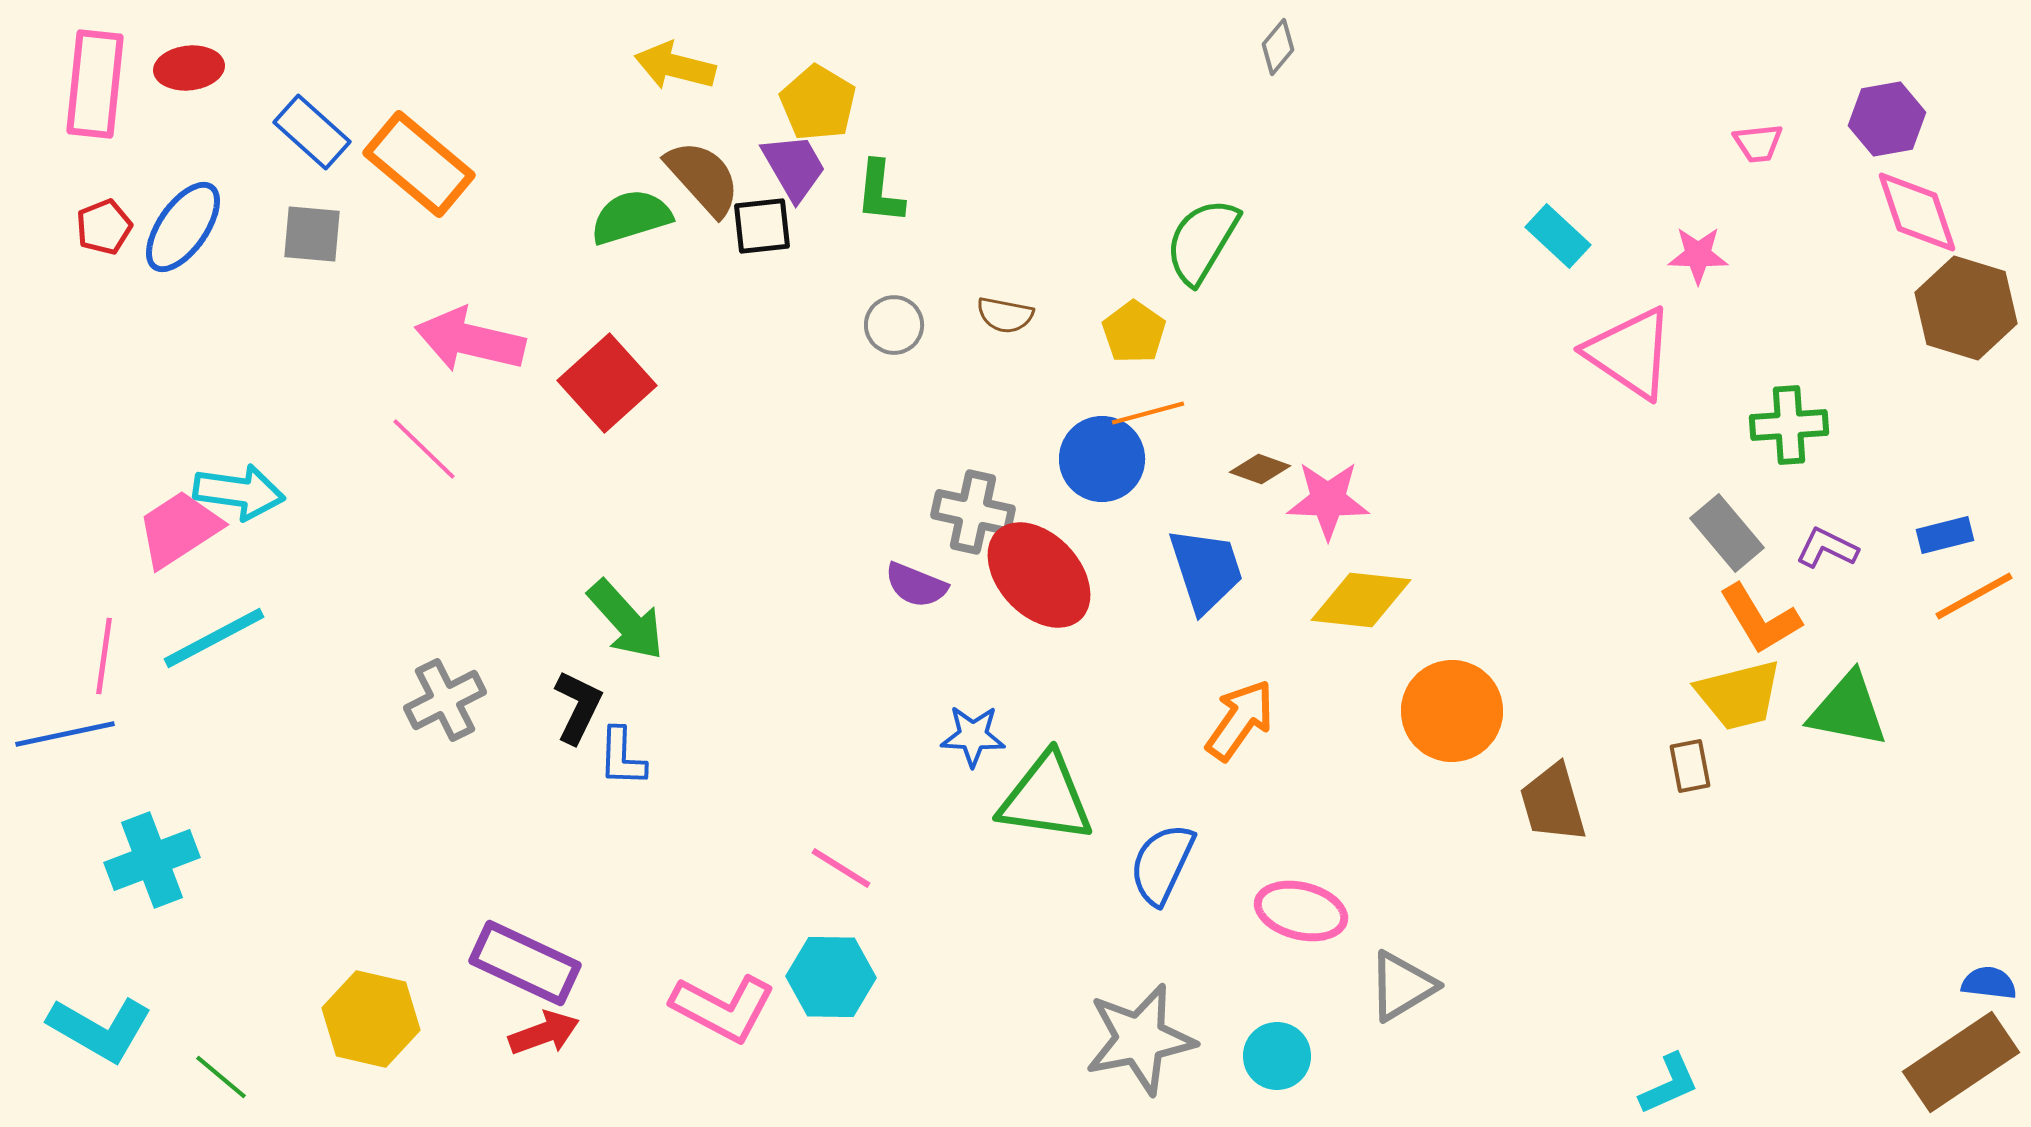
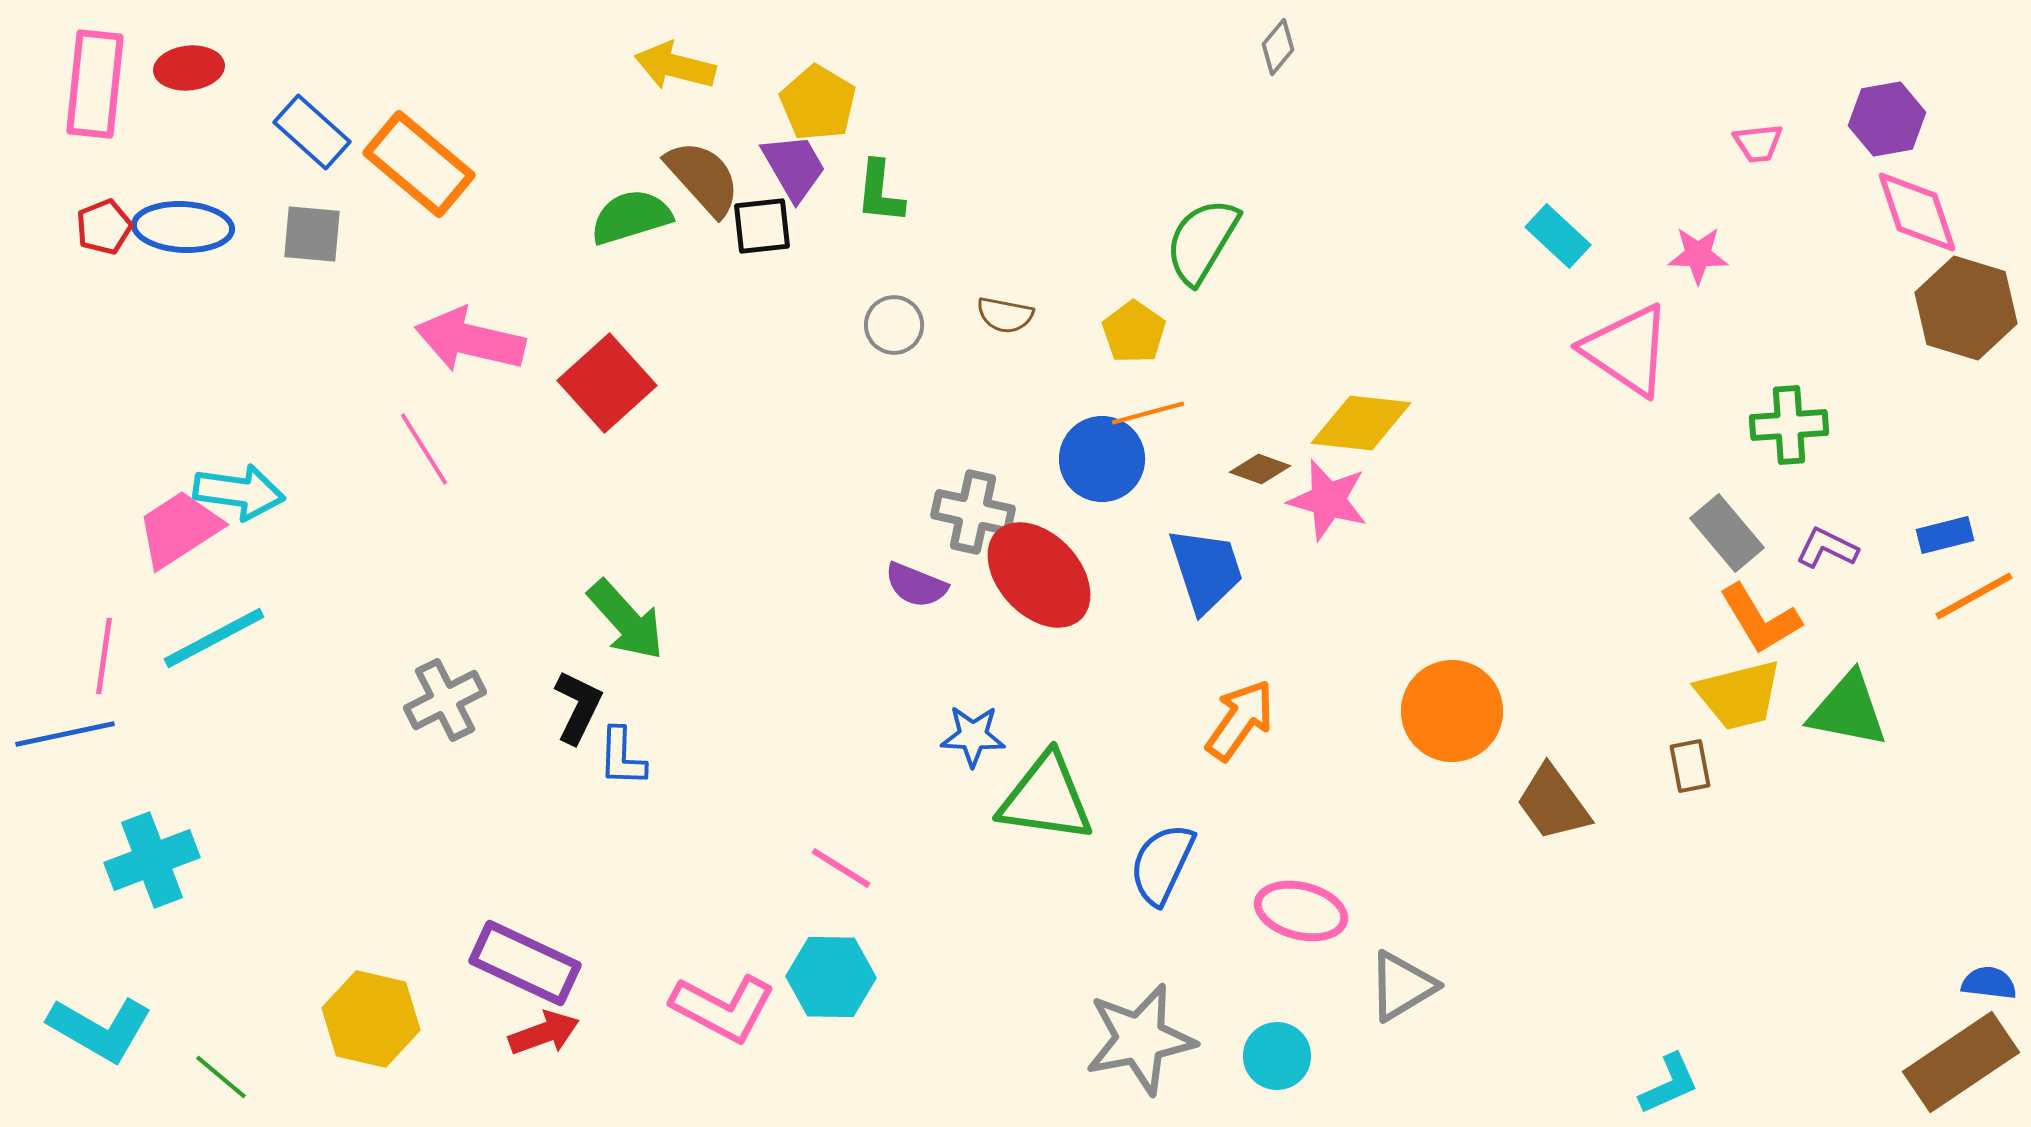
blue ellipse at (183, 227): rotated 58 degrees clockwise
pink triangle at (1630, 353): moved 3 px left, 3 px up
pink line at (424, 449): rotated 14 degrees clockwise
pink star at (1328, 500): rotated 14 degrees clockwise
yellow diamond at (1361, 600): moved 177 px up
brown trapezoid at (1553, 803): rotated 20 degrees counterclockwise
